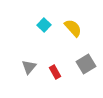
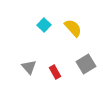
gray triangle: rotated 21 degrees counterclockwise
